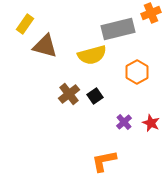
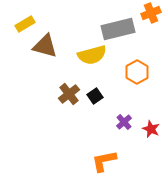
yellow rectangle: rotated 24 degrees clockwise
red star: moved 6 px down
